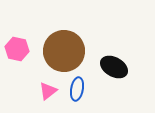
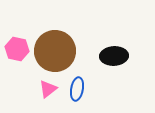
brown circle: moved 9 px left
black ellipse: moved 11 px up; rotated 32 degrees counterclockwise
pink triangle: moved 2 px up
